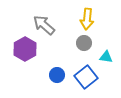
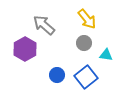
yellow arrow: rotated 45 degrees counterclockwise
cyan triangle: moved 2 px up
